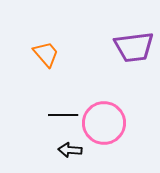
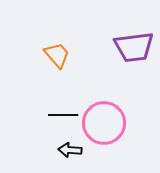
orange trapezoid: moved 11 px right, 1 px down
